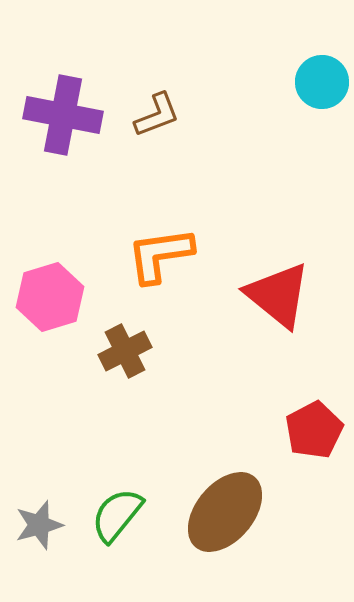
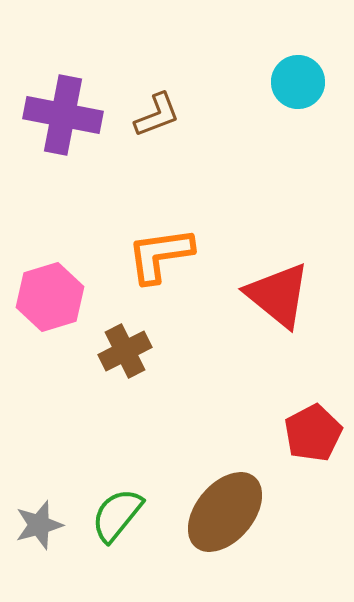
cyan circle: moved 24 px left
red pentagon: moved 1 px left, 3 px down
